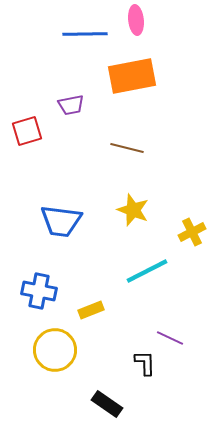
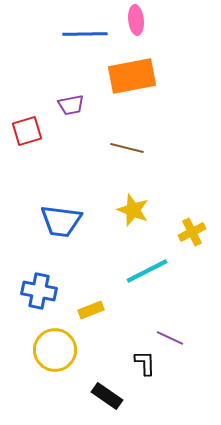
black rectangle: moved 8 px up
